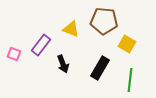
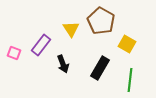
brown pentagon: moved 3 px left; rotated 24 degrees clockwise
yellow triangle: rotated 36 degrees clockwise
pink square: moved 1 px up
